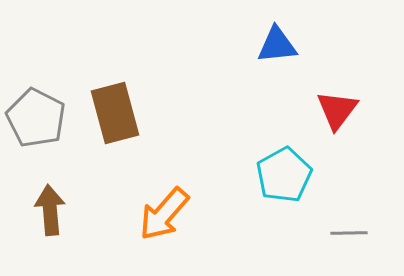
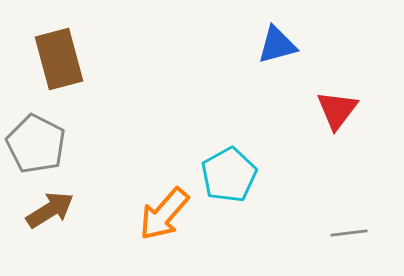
blue triangle: rotated 9 degrees counterclockwise
brown rectangle: moved 56 px left, 54 px up
gray pentagon: moved 26 px down
cyan pentagon: moved 55 px left
brown arrow: rotated 63 degrees clockwise
gray line: rotated 6 degrees counterclockwise
